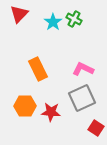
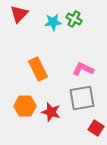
cyan star: rotated 30 degrees clockwise
gray square: rotated 16 degrees clockwise
red star: rotated 12 degrees clockwise
